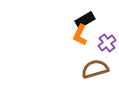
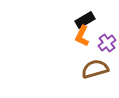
orange L-shape: moved 2 px right, 1 px down
